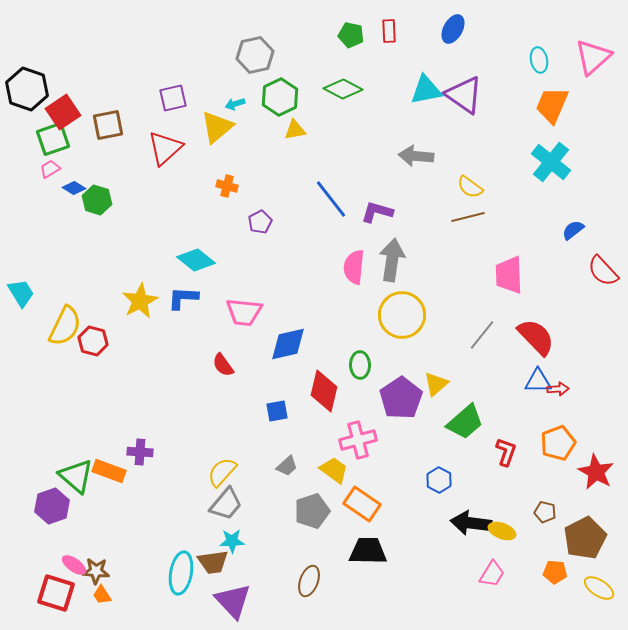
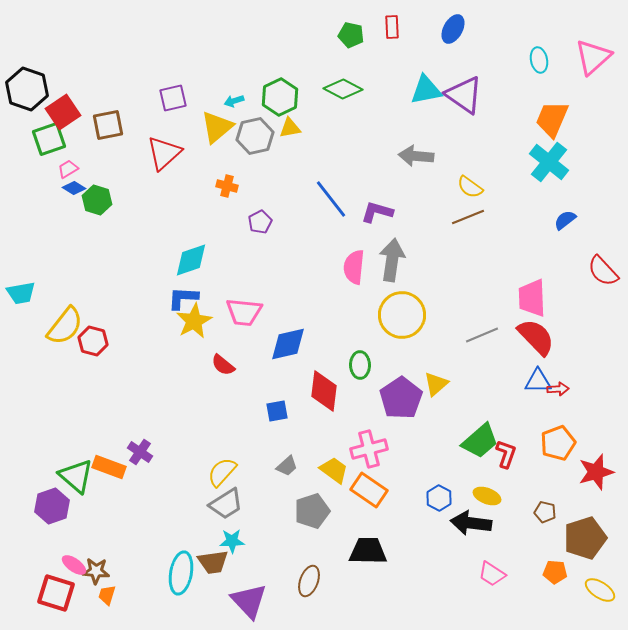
red rectangle at (389, 31): moved 3 px right, 4 px up
gray hexagon at (255, 55): moved 81 px down
cyan arrow at (235, 104): moved 1 px left, 3 px up
orange trapezoid at (552, 105): moved 14 px down
yellow triangle at (295, 130): moved 5 px left, 2 px up
green square at (53, 139): moved 4 px left
red triangle at (165, 148): moved 1 px left, 5 px down
cyan cross at (551, 162): moved 2 px left
pink trapezoid at (50, 169): moved 18 px right
brown line at (468, 217): rotated 8 degrees counterclockwise
blue semicircle at (573, 230): moved 8 px left, 10 px up
cyan diamond at (196, 260): moved 5 px left; rotated 57 degrees counterclockwise
pink trapezoid at (509, 275): moved 23 px right, 23 px down
cyan trapezoid at (21, 293): rotated 112 degrees clockwise
yellow star at (140, 301): moved 54 px right, 20 px down
yellow semicircle at (65, 326): rotated 12 degrees clockwise
gray line at (482, 335): rotated 28 degrees clockwise
red semicircle at (223, 365): rotated 15 degrees counterclockwise
red diamond at (324, 391): rotated 6 degrees counterclockwise
green trapezoid at (465, 422): moved 15 px right, 19 px down
pink cross at (358, 440): moved 11 px right, 9 px down
purple cross at (140, 452): rotated 30 degrees clockwise
red L-shape at (506, 452): moved 2 px down
orange rectangle at (109, 471): moved 4 px up
red star at (596, 472): rotated 27 degrees clockwise
blue hexagon at (439, 480): moved 18 px down
gray trapezoid at (226, 504): rotated 18 degrees clockwise
orange rectangle at (362, 504): moved 7 px right, 14 px up
yellow ellipse at (502, 531): moved 15 px left, 35 px up
brown pentagon at (585, 538): rotated 9 degrees clockwise
pink trapezoid at (492, 574): rotated 92 degrees clockwise
yellow ellipse at (599, 588): moved 1 px right, 2 px down
orange trapezoid at (102, 595): moved 5 px right; rotated 50 degrees clockwise
purple triangle at (233, 601): moved 16 px right
